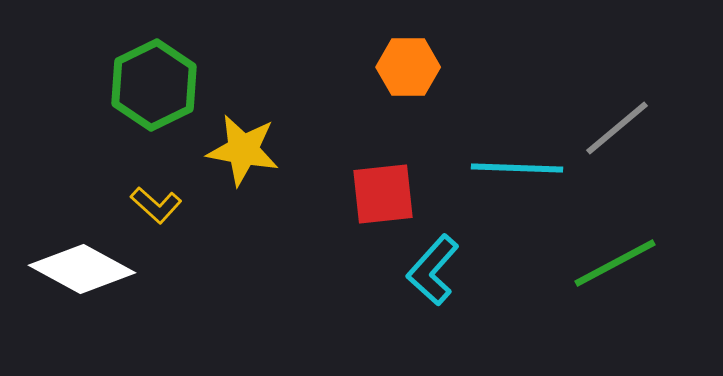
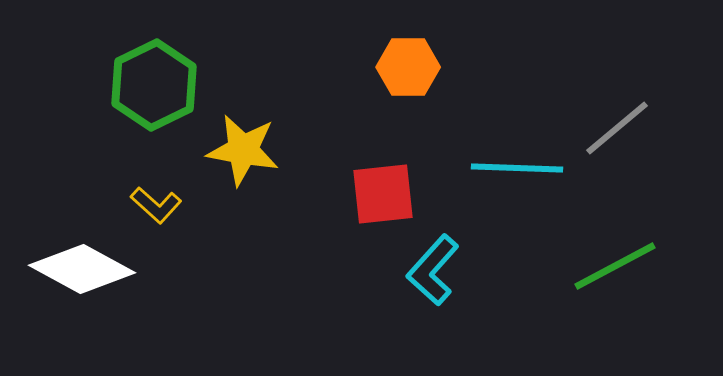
green line: moved 3 px down
